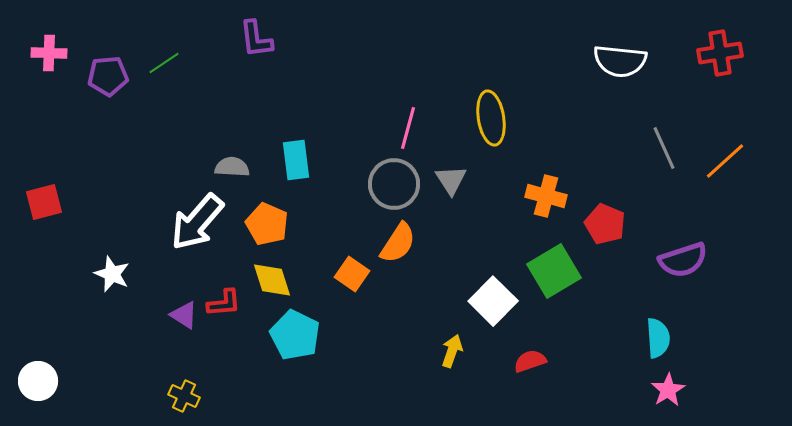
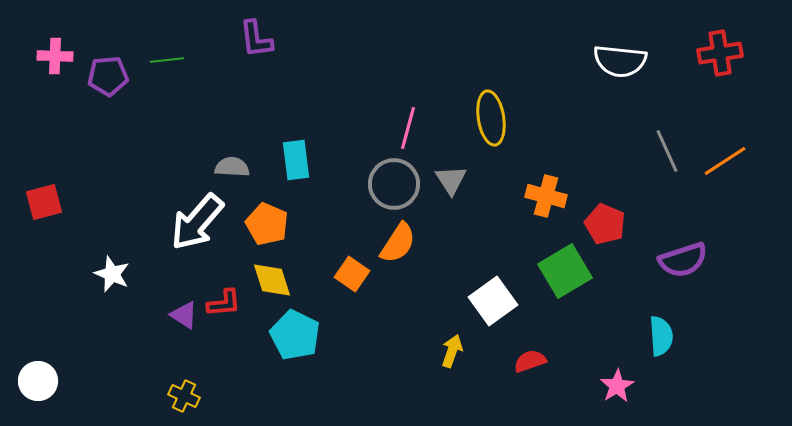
pink cross: moved 6 px right, 3 px down
green line: moved 3 px right, 3 px up; rotated 28 degrees clockwise
gray line: moved 3 px right, 3 px down
orange line: rotated 9 degrees clockwise
green square: moved 11 px right
white square: rotated 9 degrees clockwise
cyan semicircle: moved 3 px right, 2 px up
pink star: moved 51 px left, 4 px up
